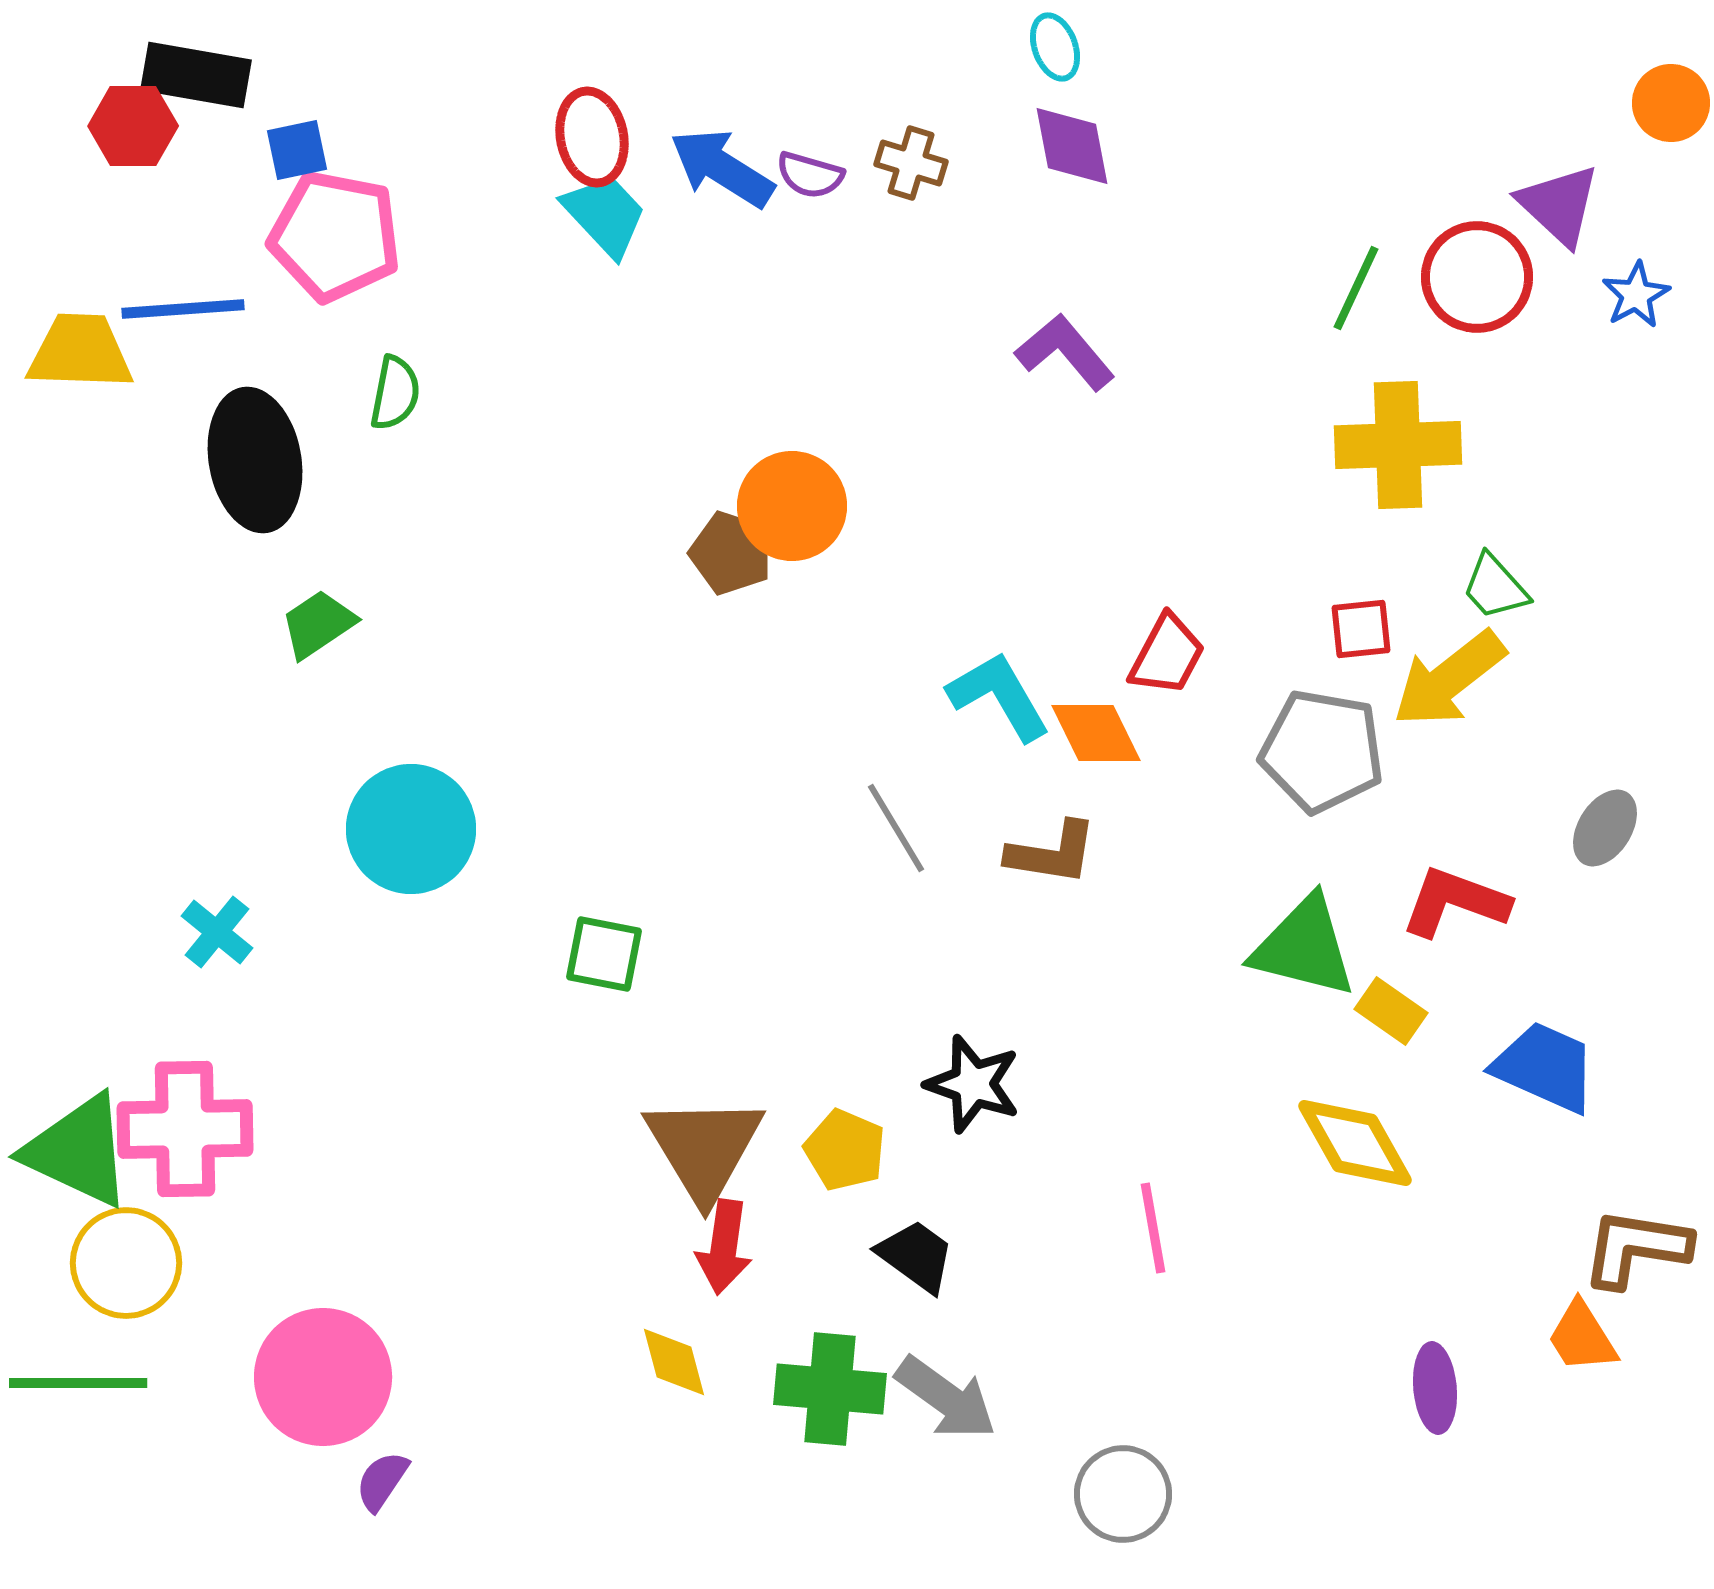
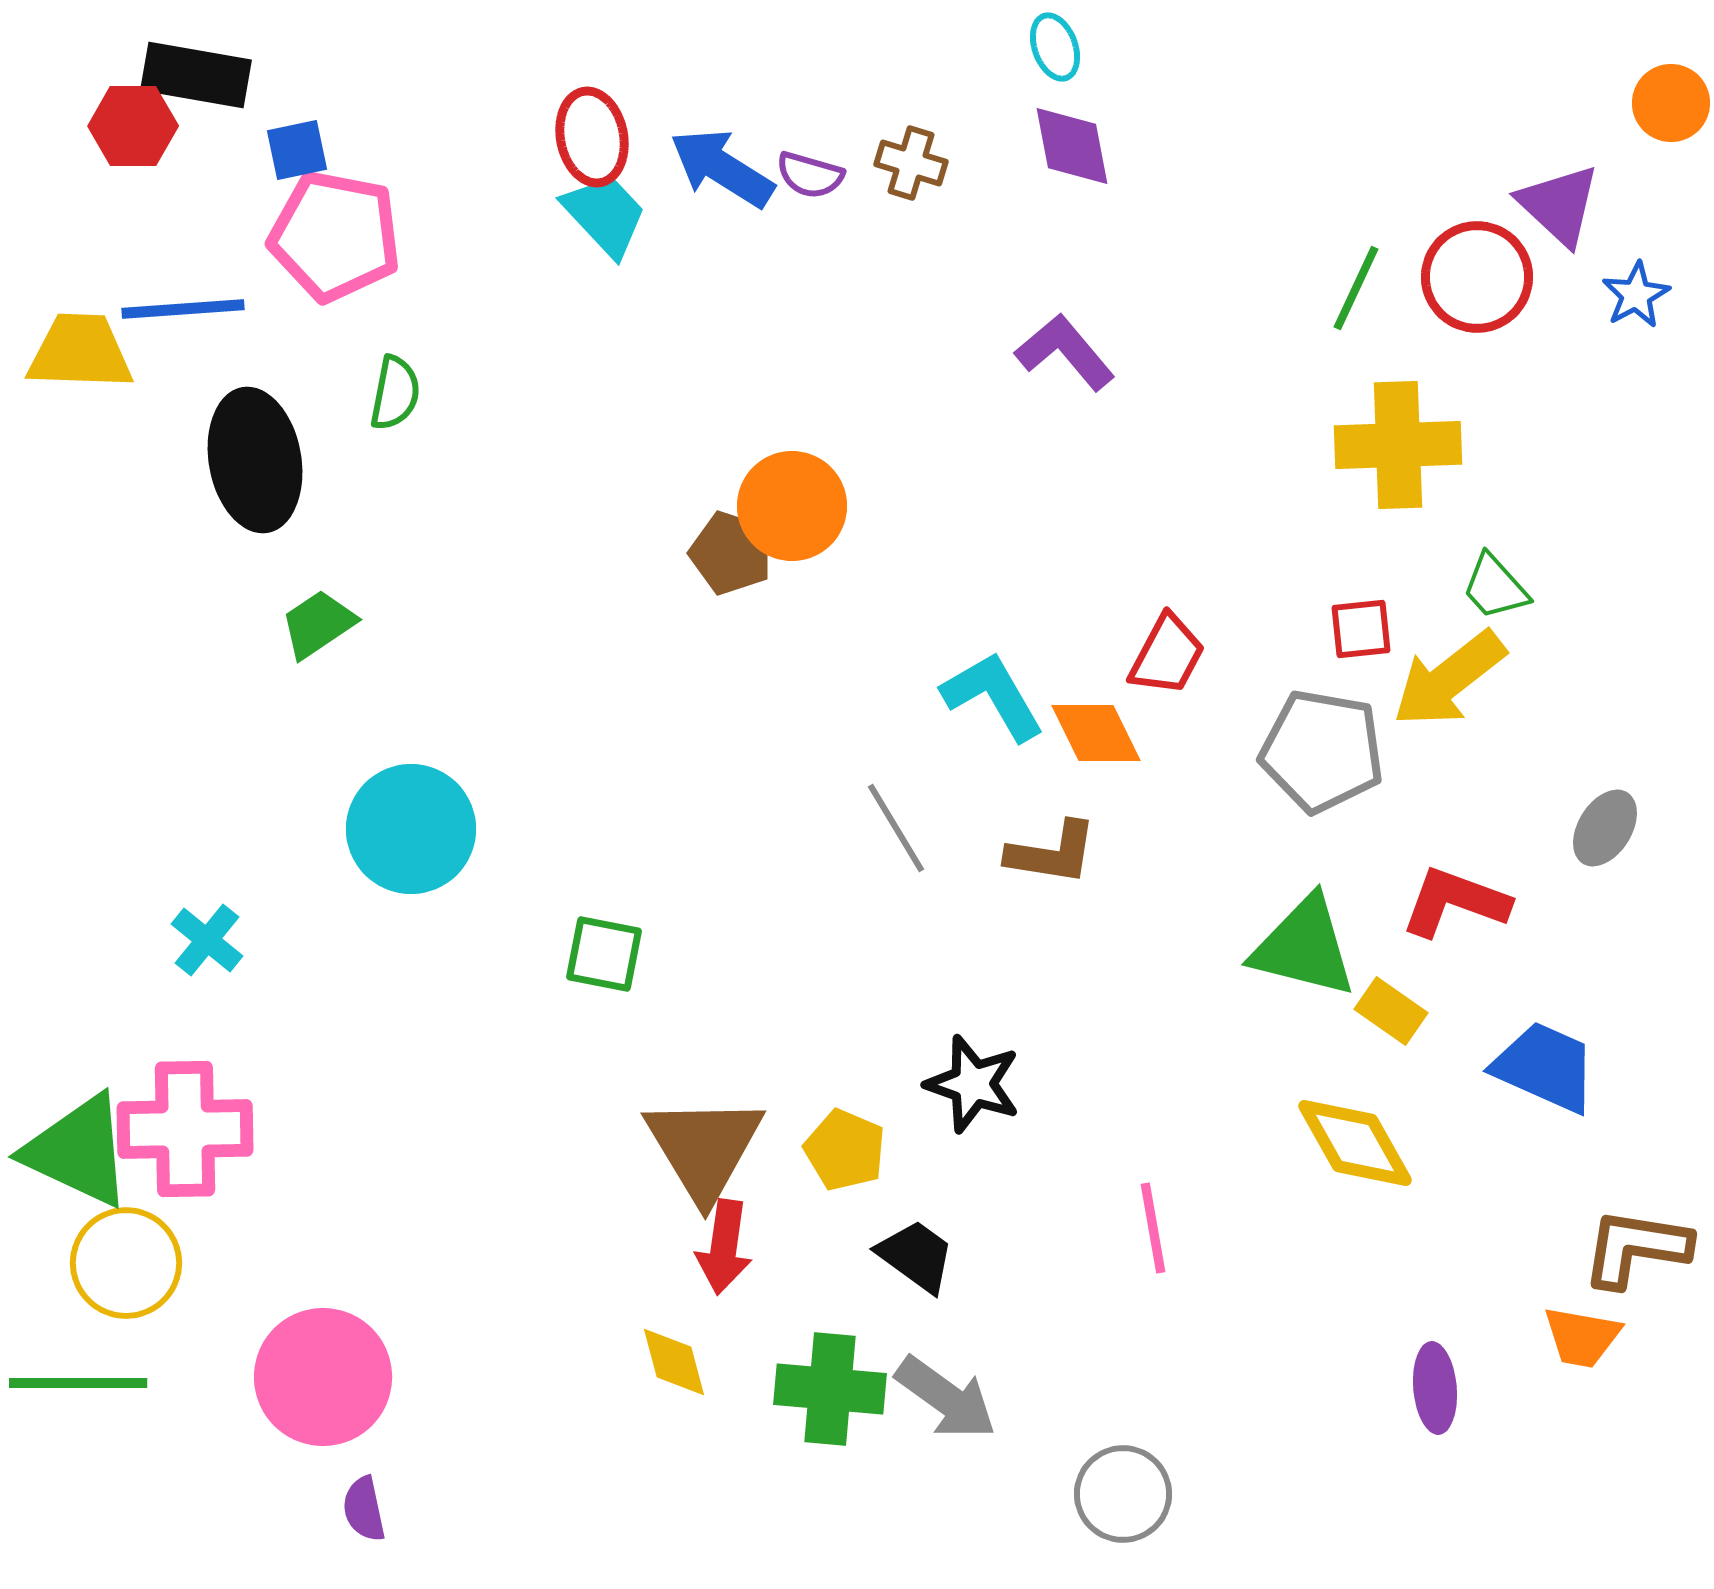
cyan L-shape at (999, 696): moved 6 px left
cyan cross at (217, 932): moved 10 px left, 8 px down
orange trapezoid at (1582, 1337): rotated 48 degrees counterclockwise
purple semicircle at (382, 1481): moved 18 px left, 28 px down; rotated 46 degrees counterclockwise
